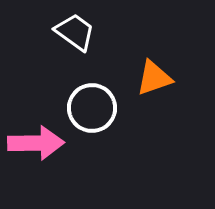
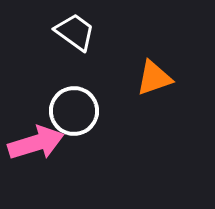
white circle: moved 18 px left, 3 px down
pink arrow: rotated 16 degrees counterclockwise
